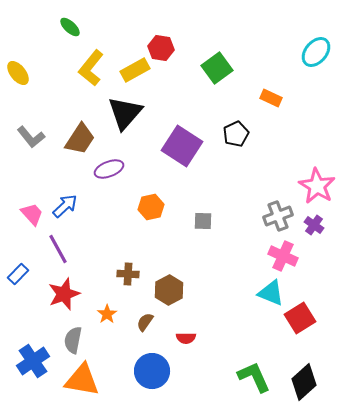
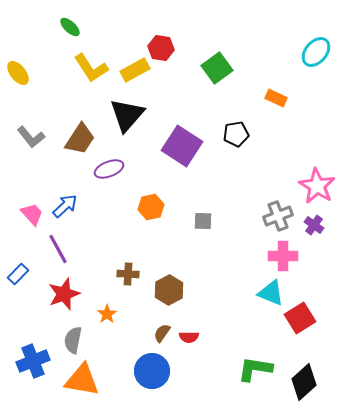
yellow L-shape: rotated 72 degrees counterclockwise
orange rectangle: moved 5 px right
black triangle: moved 2 px right, 2 px down
black pentagon: rotated 15 degrees clockwise
pink cross: rotated 24 degrees counterclockwise
brown semicircle: moved 17 px right, 11 px down
red semicircle: moved 3 px right, 1 px up
blue cross: rotated 12 degrees clockwise
green L-shape: moved 1 px right, 8 px up; rotated 57 degrees counterclockwise
